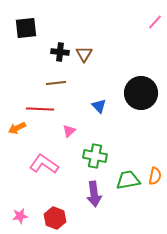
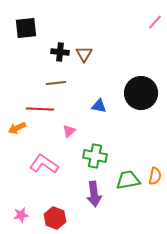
blue triangle: rotated 35 degrees counterclockwise
pink star: moved 1 px right, 1 px up
